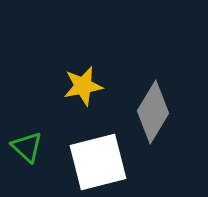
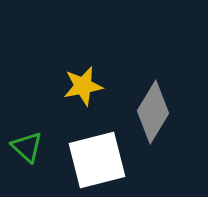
white square: moved 1 px left, 2 px up
